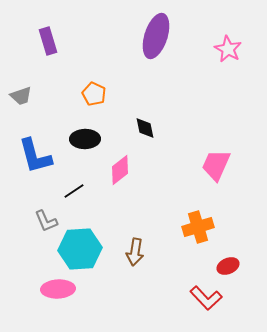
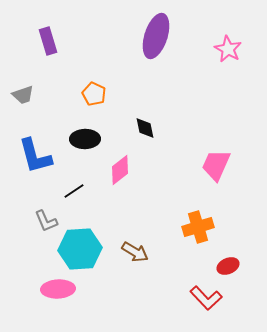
gray trapezoid: moved 2 px right, 1 px up
brown arrow: rotated 68 degrees counterclockwise
